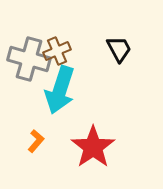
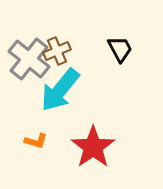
black trapezoid: moved 1 px right
gray cross: rotated 24 degrees clockwise
cyan arrow: rotated 21 degrees clockwise
orange L-shape: rotated 65 degrees clockwise
